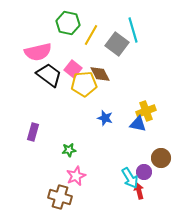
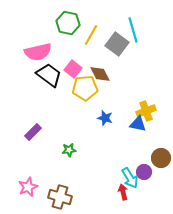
yellow pentagon: moved 1 px right, 4 px down
purple rectangle: rotated 30 degrees clockwise
pink star: moved 48 px left, 11 px down
red arrow: moved 16 px left, 1 px down
